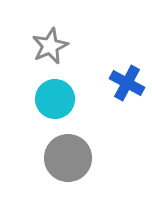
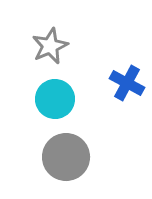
gray circle: moved 2 px left, 1 px up
